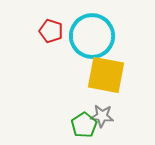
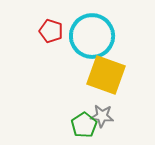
yellow square: rotated 9 degrees clockwise
